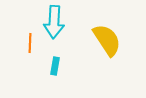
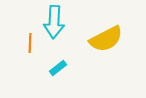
yellow semicircle: moved 1 px left, 1 px up; rotated 96 degrees clockwise
cyan rectangle: moved 3 px right, 2 px down; rotated 42 degrees clockwise
